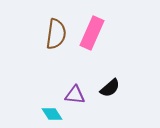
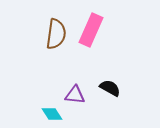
pink rectangle: moved 1 px left, 3 px up
black semicircle: rotated 110 degrees counterclockwise
